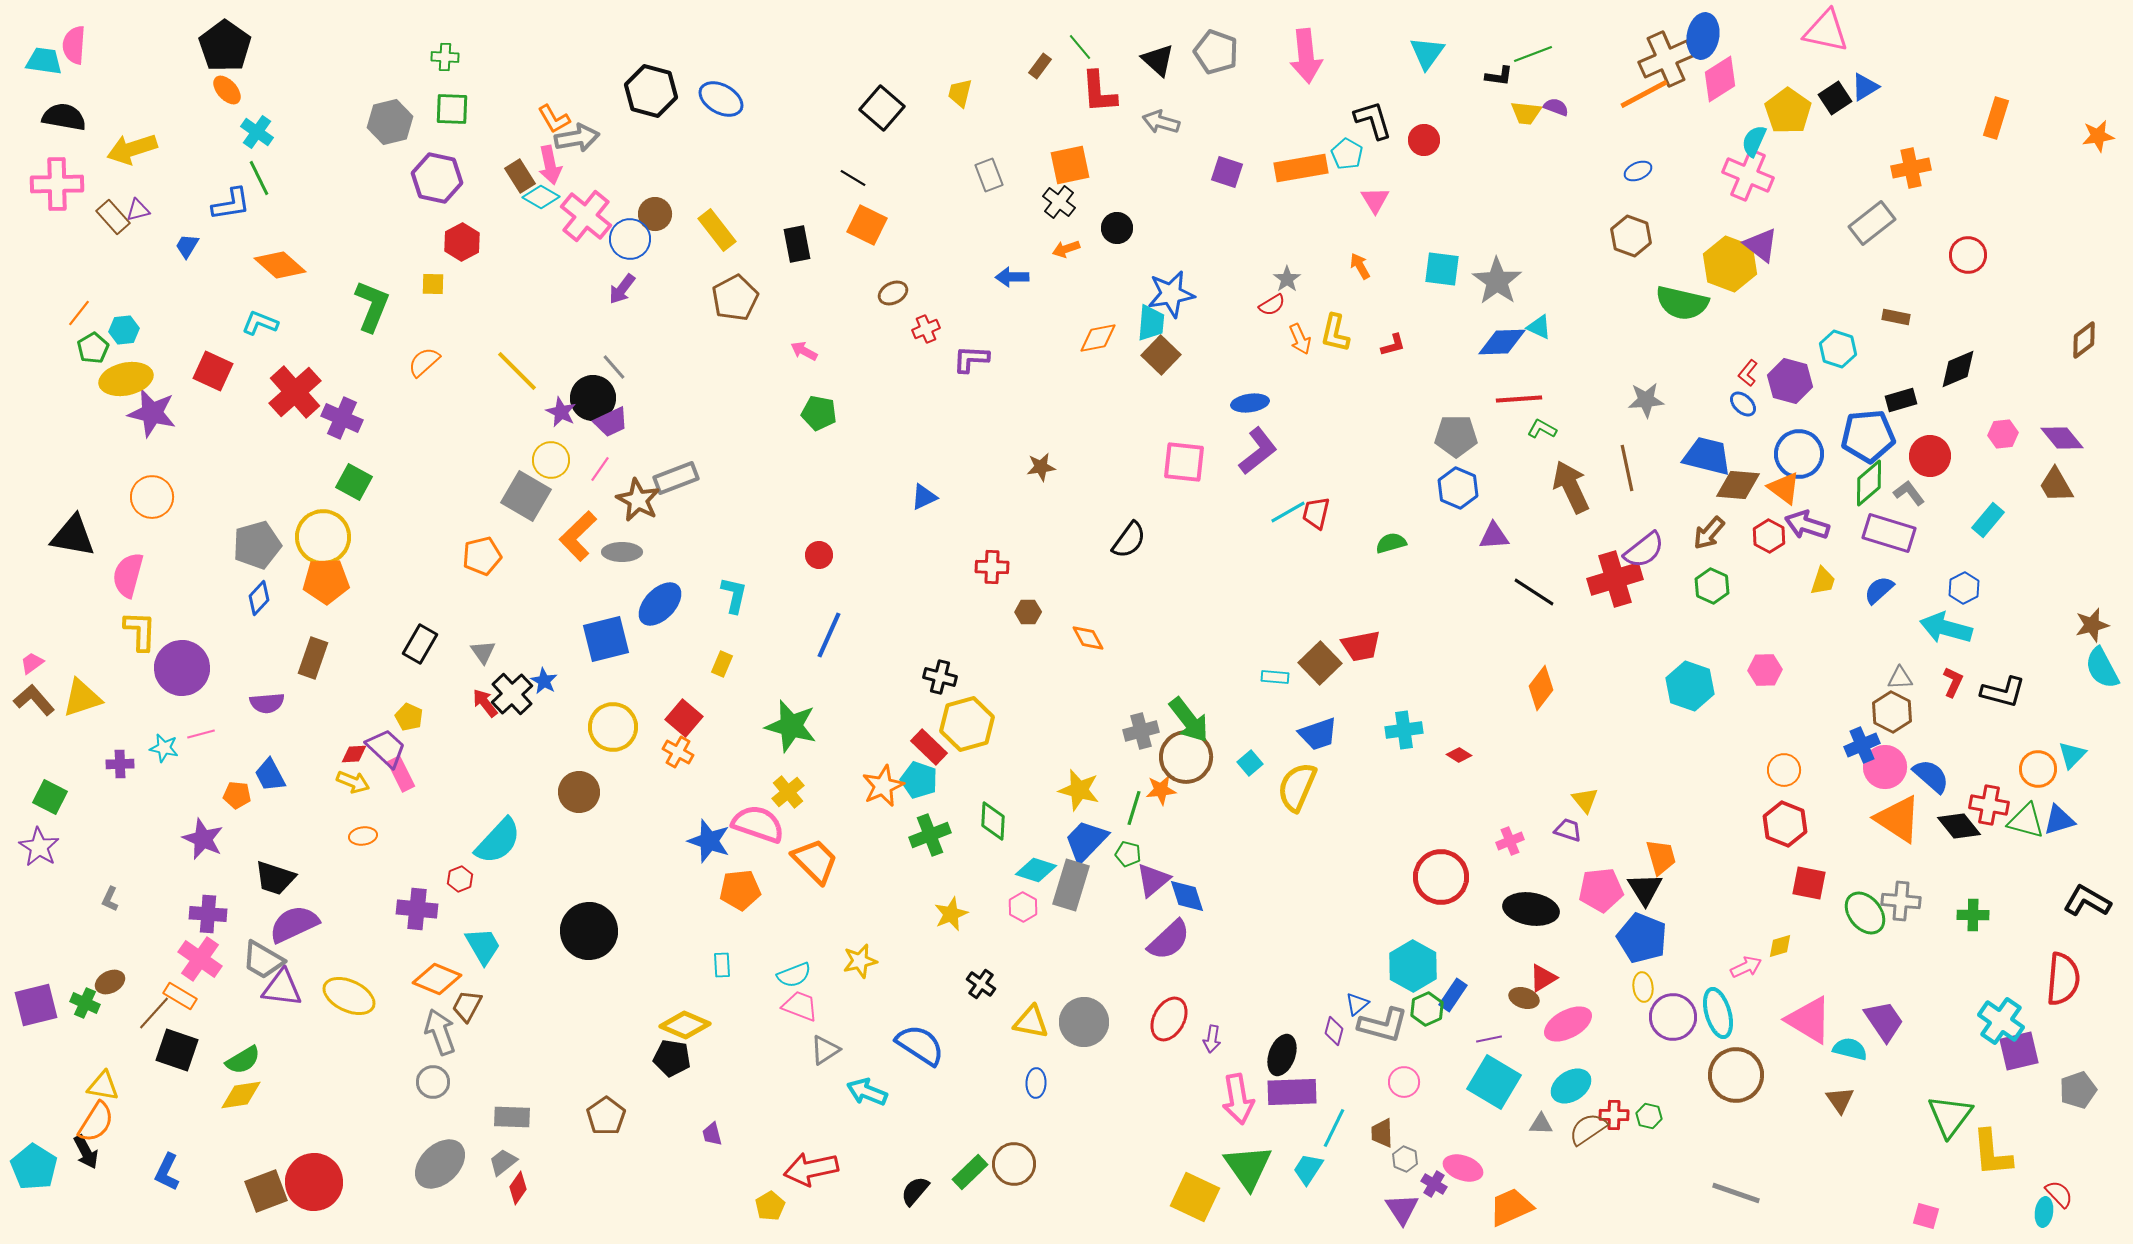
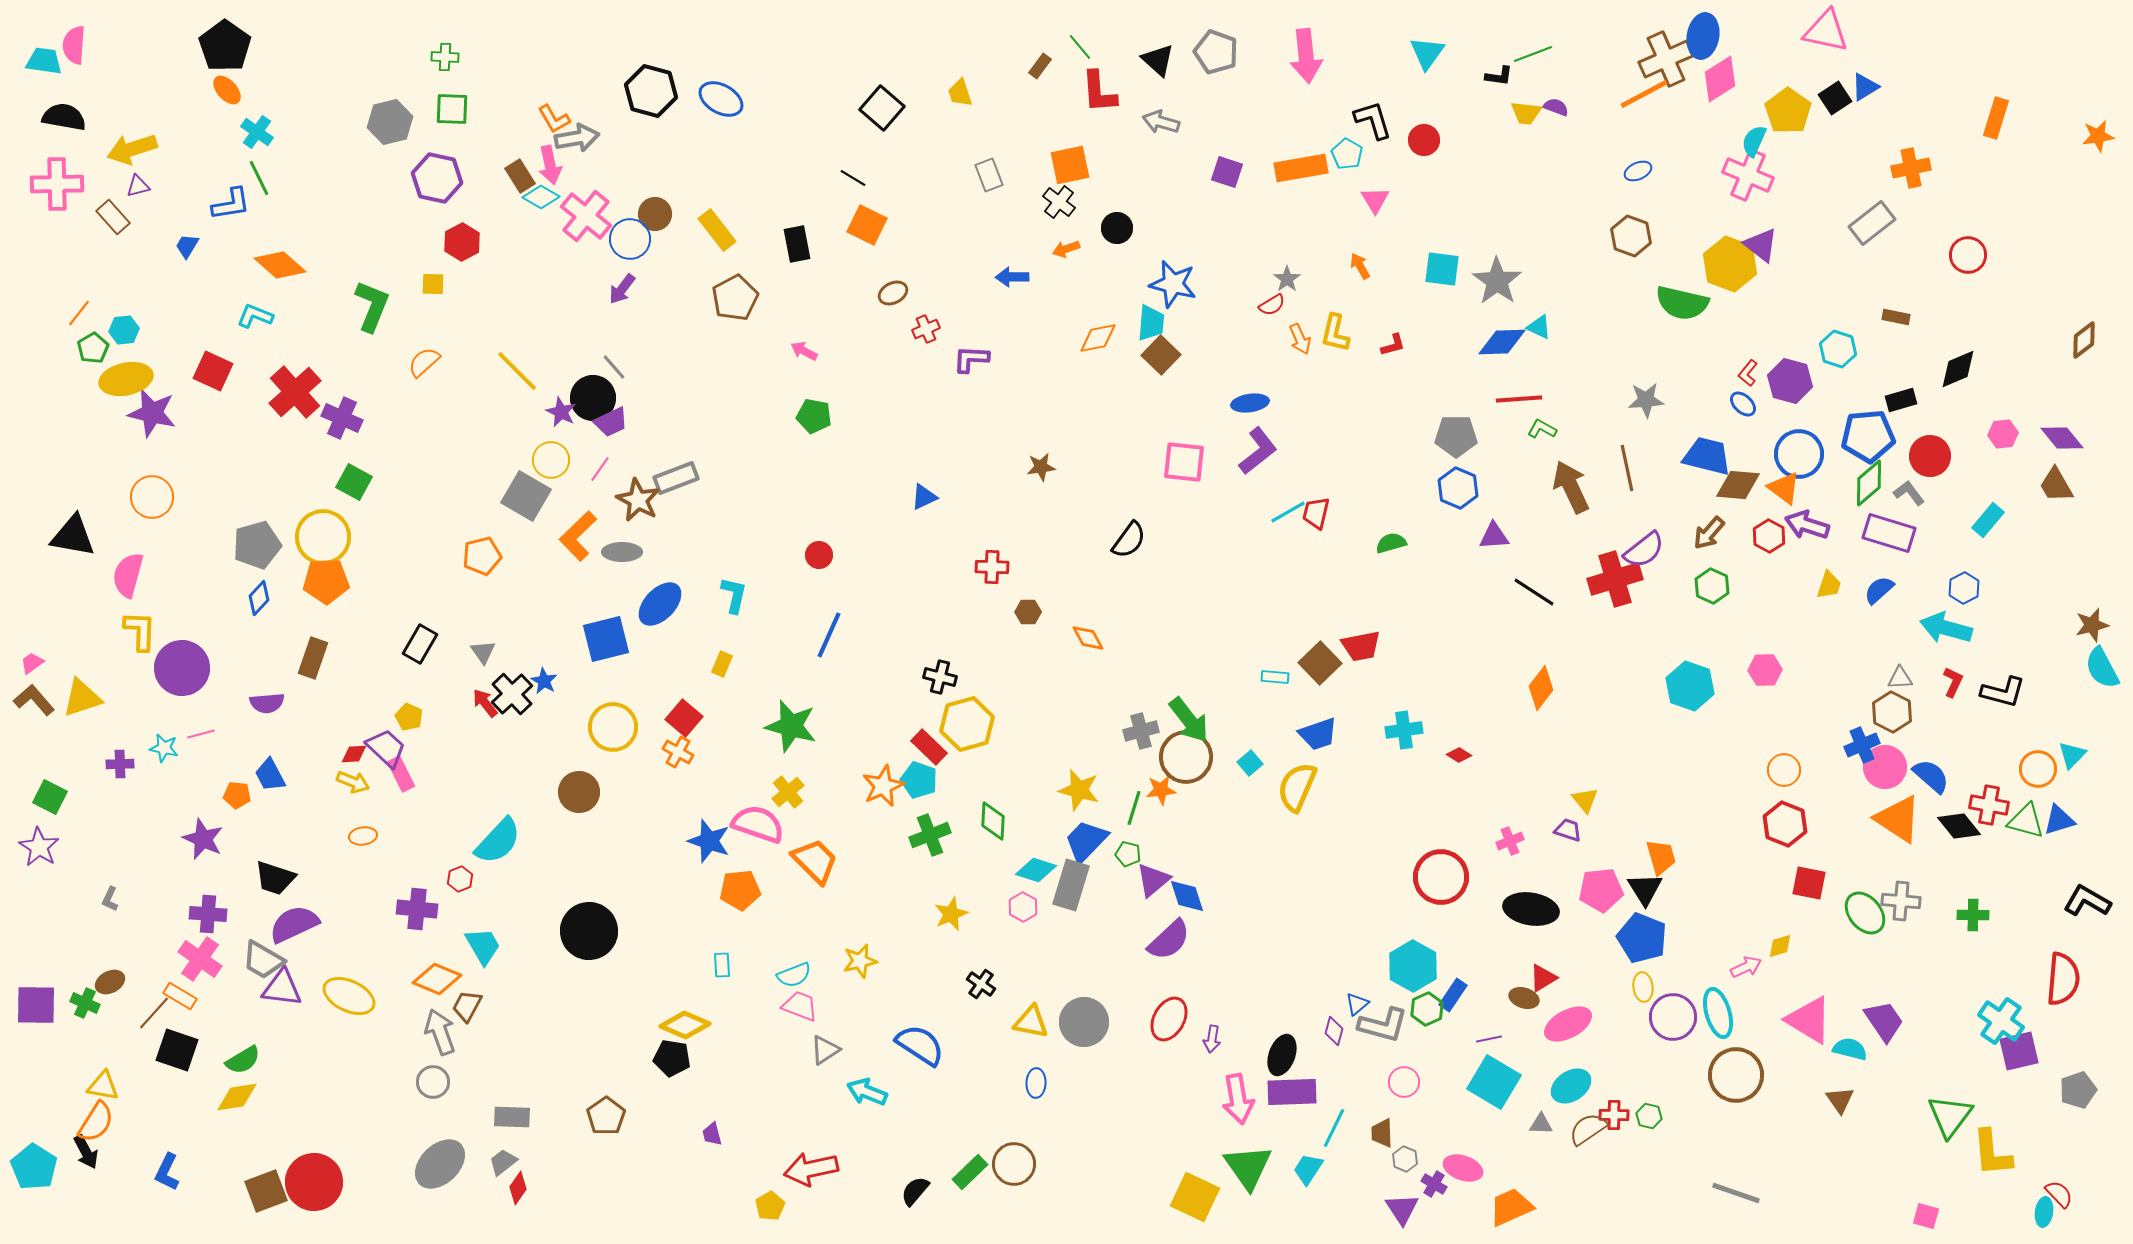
yellow trapezoid at (960, 93): rotated 32 degrees counterclockwise
purple triangle at (138, 210): moved 24 px up
blue star at (1171, 294): moved 2 px right, 10 px up; rotated 24 degrees clockwise
cyan L-shape at (260, 323): moved 5 px left, 7 px up
green pentagon at (819, 413): moved 5 px left, 3 px down
yellow trapezoid at (1823, 581): moved 6 px right, 4 px down
purple square at (36, 1005): rotated 15 degrees clockwise
yellow diamond at (241, 1095): moved 4 px left, 2 px down
